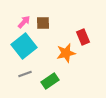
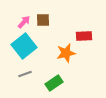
brown square: moved 3 px up
red rectangle: moved 1 px right, 1 px up; rotated 70 degrees counterclockwise
green rectangle: moved 4 px right, 2 px down
